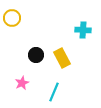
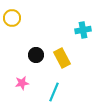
cyan cross: rotated 14 degrees counterclockwise
pink star: rotated 16 degrees clockwise
